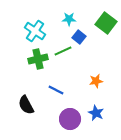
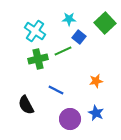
green square: moved 1 px left; rotated 10 degrees clockwise
